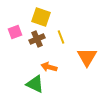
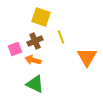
pink square: moved 17 px down
brown cross: moved 2 px left, 2 px down
orange arrow: moved 16 px left, 7 px up
